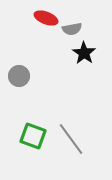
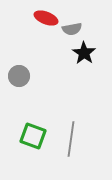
gray line: rotated 44 degrees clockwise
